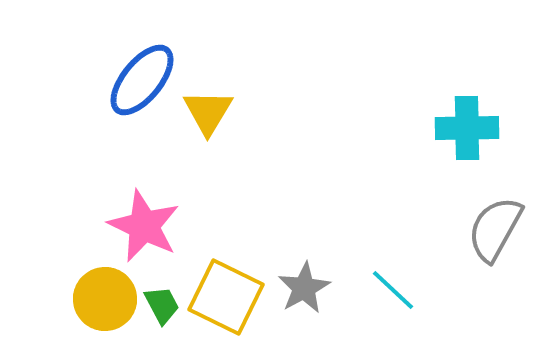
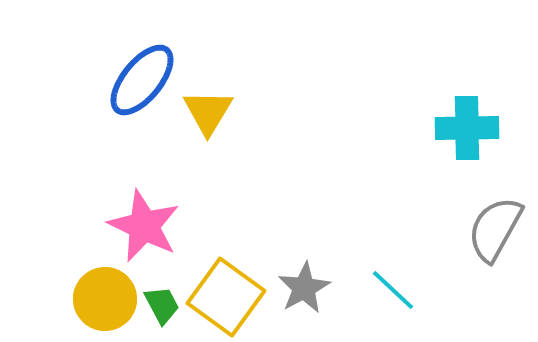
yellow square: rotated 10 degrees clockwise
